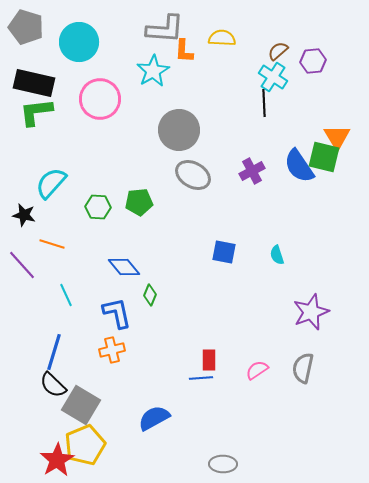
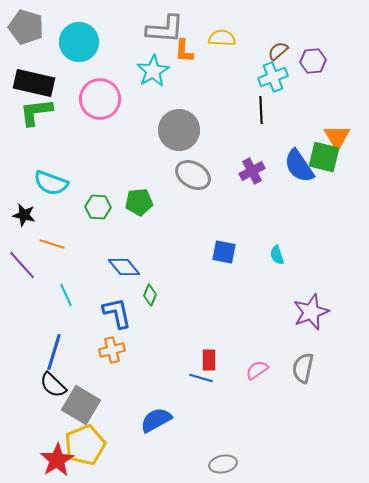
cyan cross at (273, 77): rotated 36 degrees clockwise
black line at (264, 103): moved 3 px left, 7 px down
cyan semicircle at (51, 183): rotated 112 degrees counterclockwise
blue line at (201, 378): rotated 20 degrees clockwise
blue semicircle at (154, 418): moved 2 px right, 2 px down
gray ellipse at (223, 464): rotated 12 degrees counterclockwise
